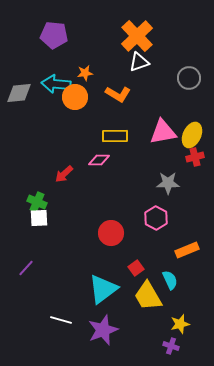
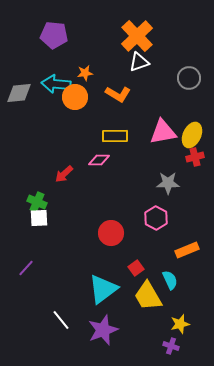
white line: rotated 35 degrees clockwise
